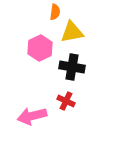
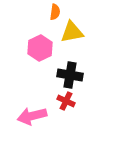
black cross: moved 2 px left, 8 px down
